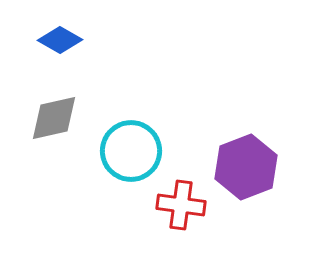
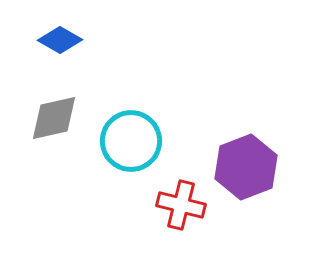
cyan circle: moved 10 px up
red cross: rotated 6 degrees clockwise
